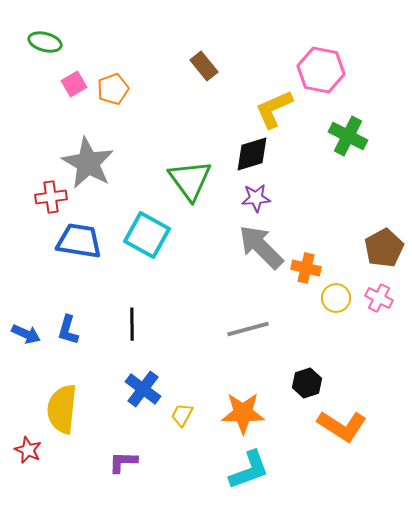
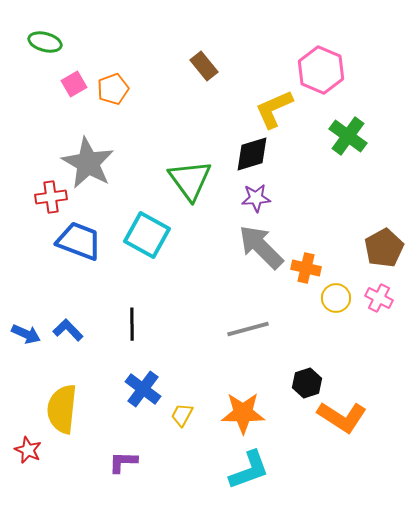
pink hexagon: rotated 12 degrees clockwise
green cross: rotated 9 degrees clockwise
blue trapezoid: rotated 12 degrees clockwise
blue L-shape: rotated 120 degrees clockwise
orange L-shape: moved 9 px up
